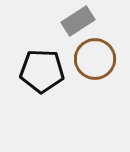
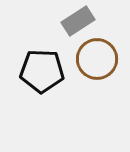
brown circle: moved 2 px right
